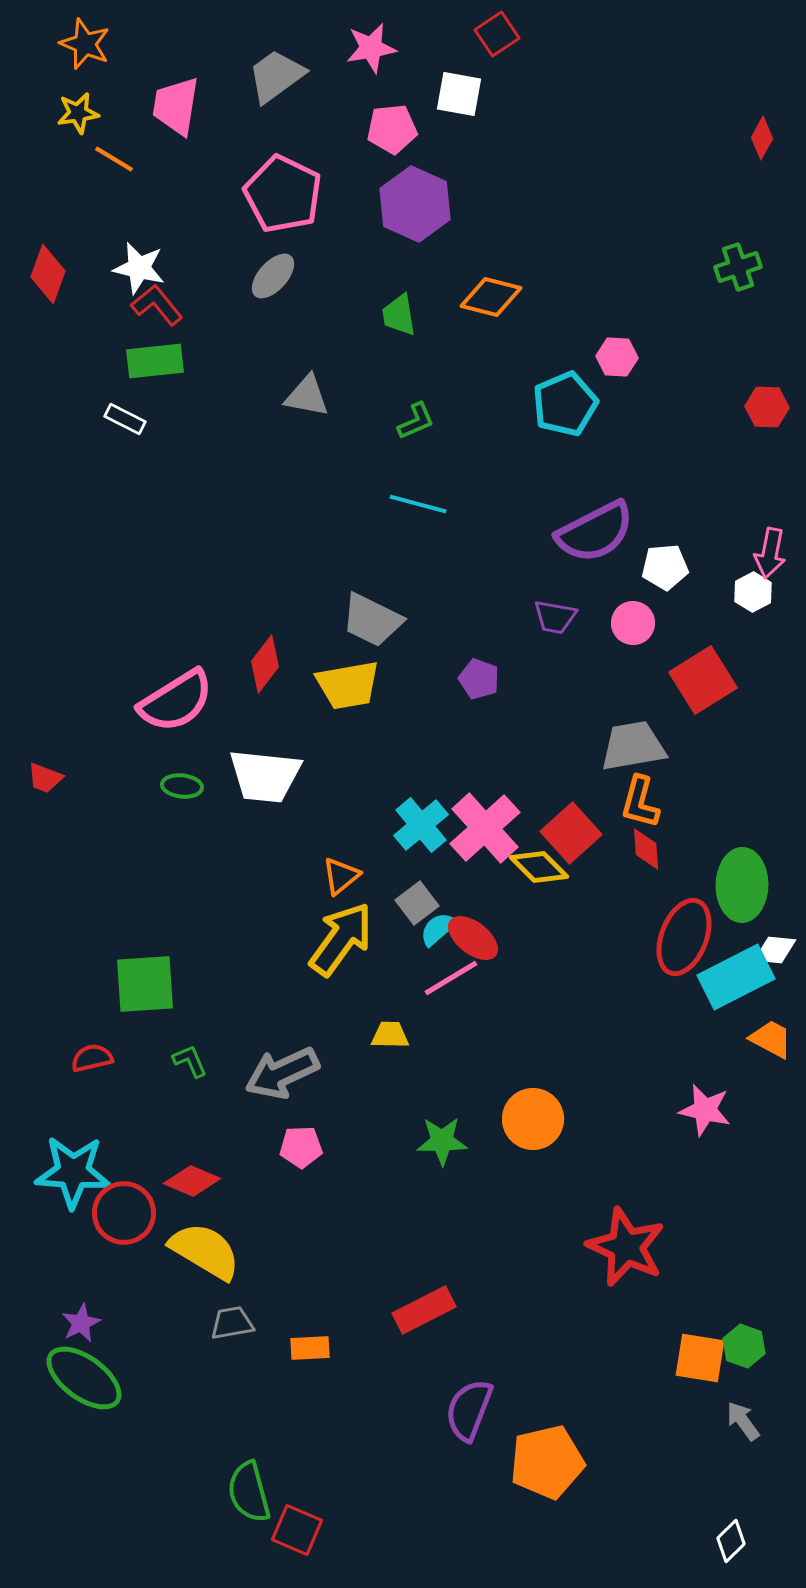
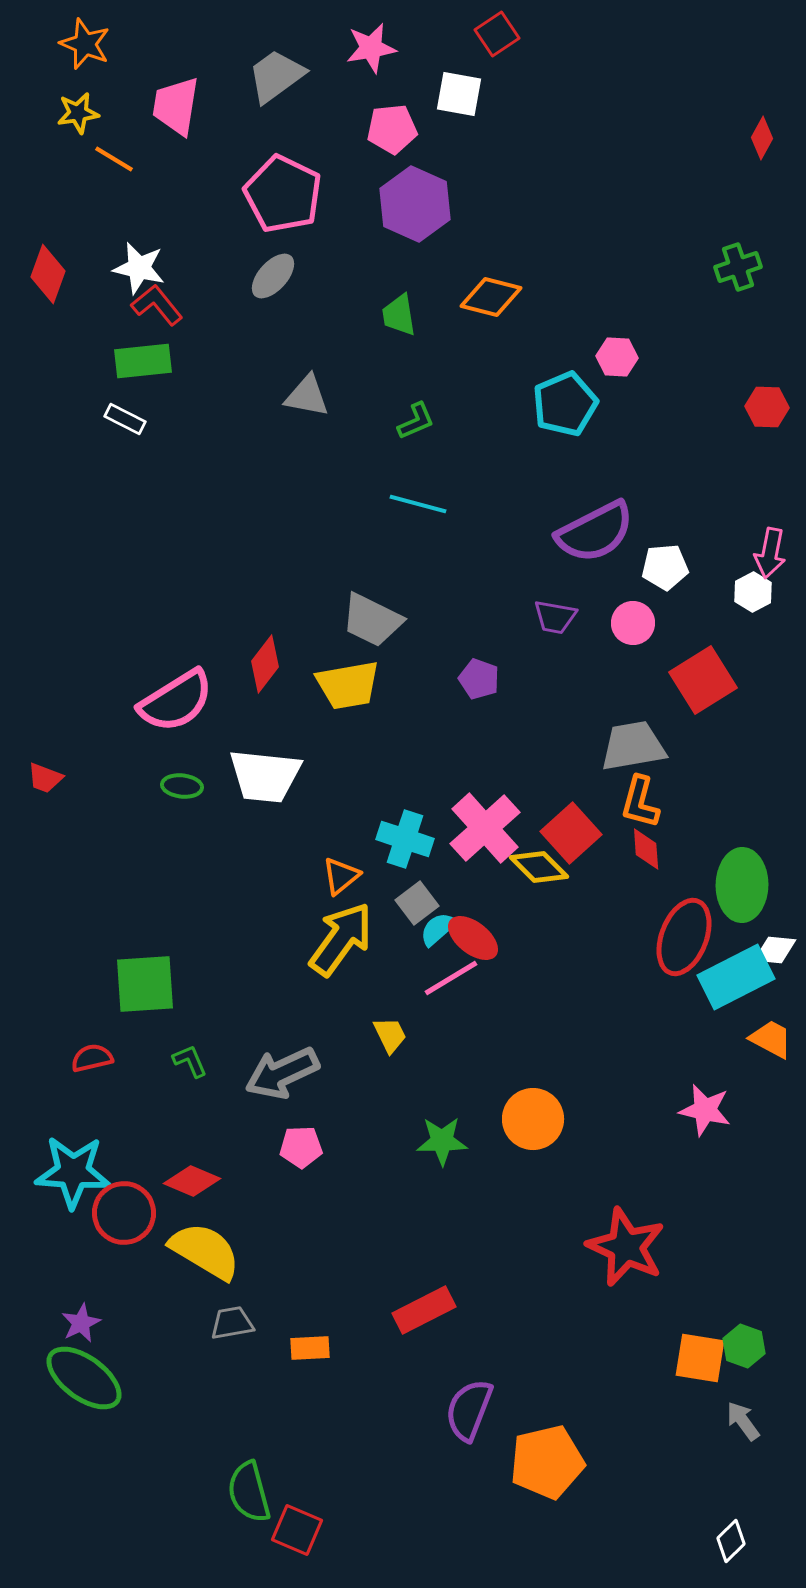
green rectangle at (155, 361): moved 12 px left
cyan cross at (421, 825): moved 16 px left, 14 px down; rotated 32 degrees counterclockwise
yellow trapezoid at (390, 1035): rotated 63 degrees clockwise
